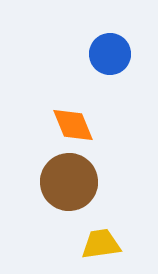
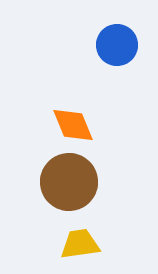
blue circle: moved 7 px right, 9 px up
yellow trapezoid: moved 21 px left
